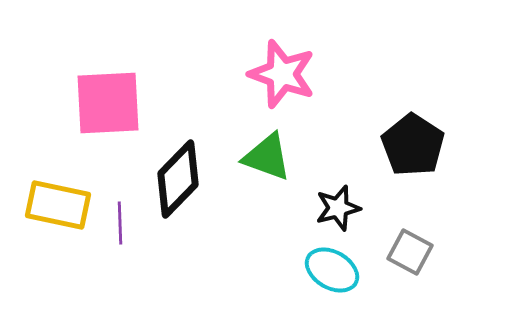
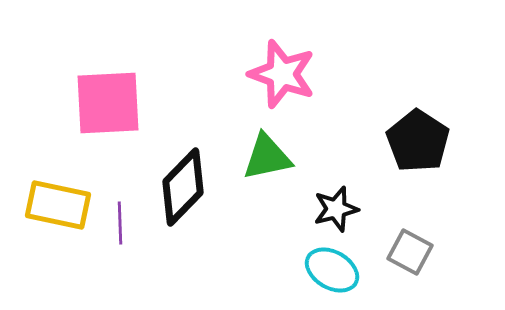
black pentagon: moved 5 px right, 4 px up
green triangle: rotated 32 degrees counterclockwise
black diamond: moved 5 px right, 8 px down
black star: moved 2 px left, 1 px down
